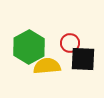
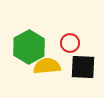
black square: moved 8 px down
